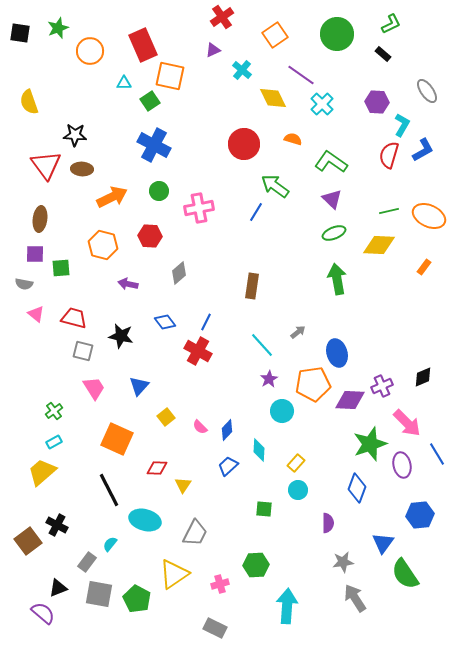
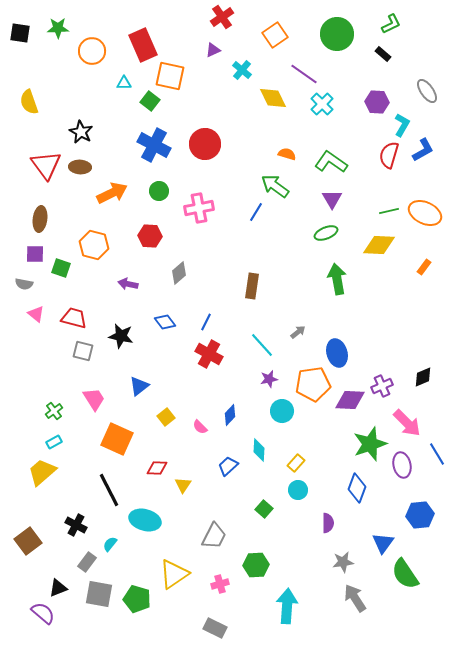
green star at (58, 28): rotated 20 degrees clockwise
orange circle at (90, 51): moved 2 px right
purple line at (301, 75): moved 3 px right, 1 px up
green square at (150, 101): rotated 18 degrees counterclockwise
black star at (75, 135): moved 6 px right, 3 px up; rotated 25 degrees clockwise
orange semicircle at (293, 139): moved 6 px left, 15 px down
red circle at (244, 144): moved 39 px left
brown ellipse at (82, 169): moved 2 px left, 2 px up
orange arrow at (112, 197): moved 4 px up
purple triangle at (332, 199): rotated 15 degrees clockwise
orange ellipse at (429, 216): moved 4 px left, 3 px up
green ellipse at (334, 233): moved 8 px left
orange hexagon at (103, 245): moved 9 px left
green square at (61, 268): rotated 24 degrees clockwise
red cross at (198, 351): moved 11 px right, 3 px down
purple star at (269, 379): rotated 18 degrees clockwise
blue triangle at (139, 386): rotated 10 degrees clockwise
pink trapezoid at (94, 388): moved 11 px down
blue diamond at (227, 430): moved 3 px right, 15 px up
green square at (264, 509): rotated 36 degrees clockwise
black cross at (57, 525): moved 19 px right
gray trapezoid at (195, 533): moved 19 px right, 3 px down
green pentagon at (137, 599): rotated 12 degrees counterclockwise
